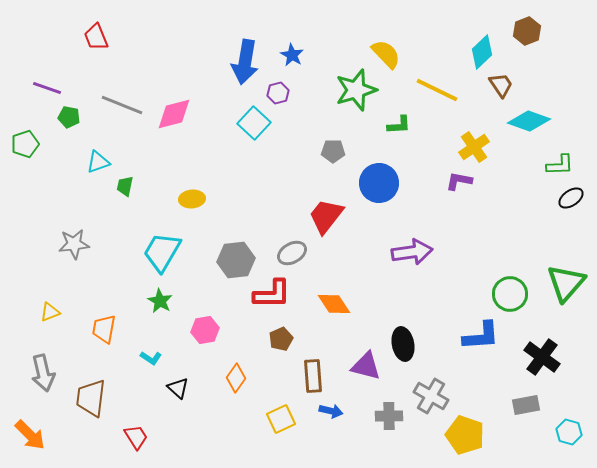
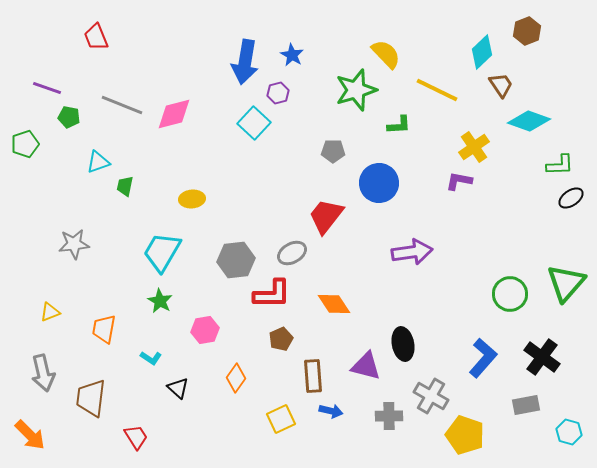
blue L-shape at (481, 336): moved 2 px right, 22 px down; rotated 45 degrees counterclockwise
